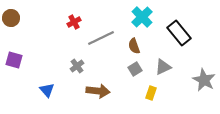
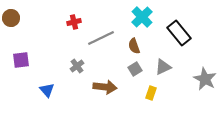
red cross: rotated 16 degrees clockwise
purple square: moved 7 px right; rotated 24 degrees counterclockwise
gray star: moved 1 px right, 1 px up
brown arrow: moved 7 px right, 4 px up
